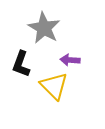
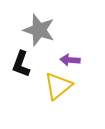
gray star: moved 5 px left, 2 px down; rotated 12 degrees counterclockwise
yellow triangle: moved 4 px right; rotated 36 degrees clockwise
